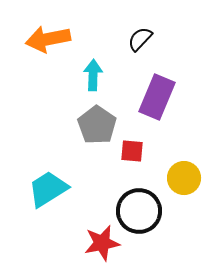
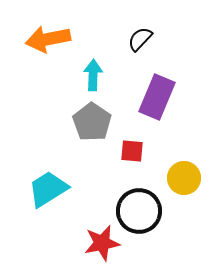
gray pentagon: moved 5 px left, 3 px up
